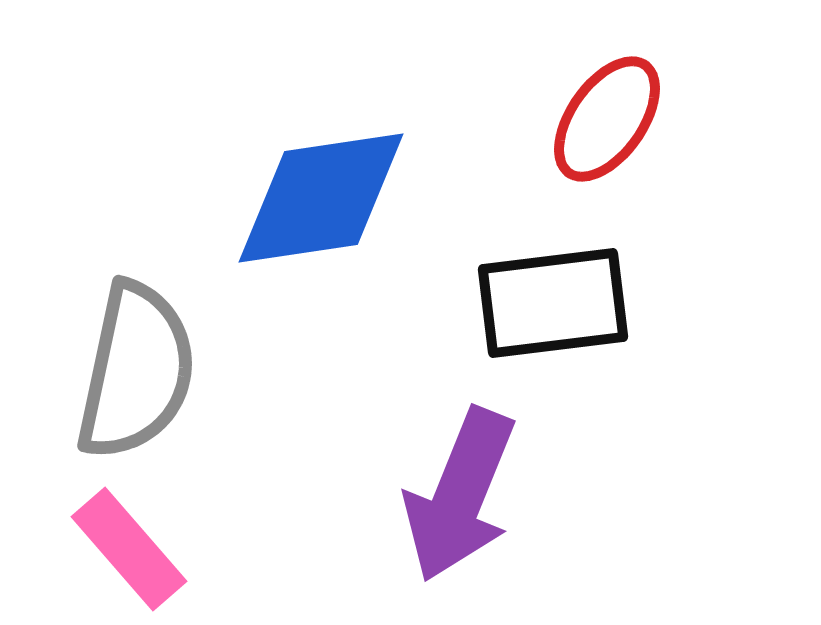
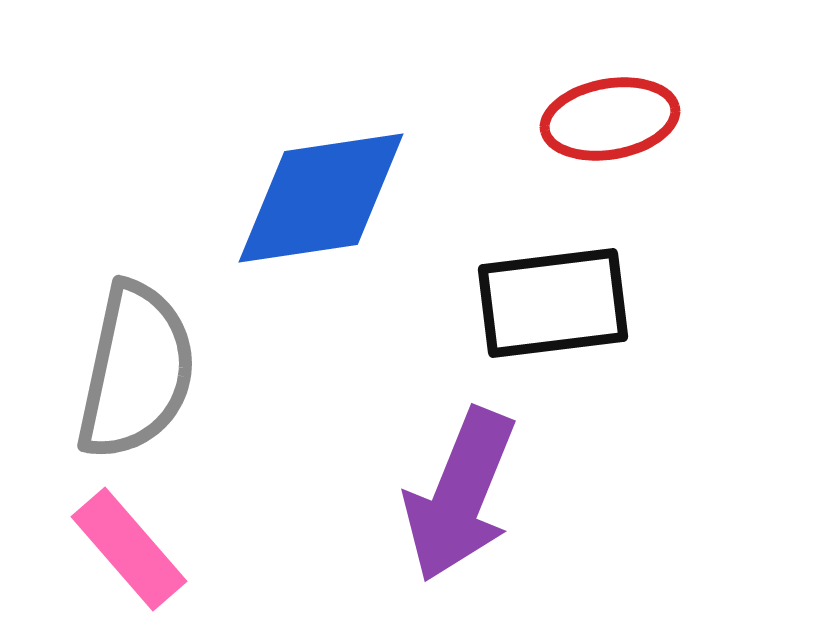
red ellipse: moved 3 px right; rotated 45 degrees clockwise
